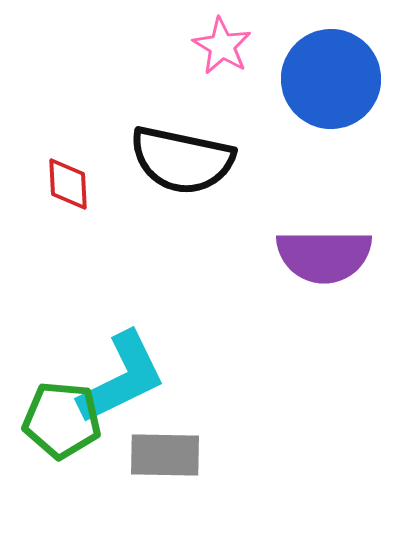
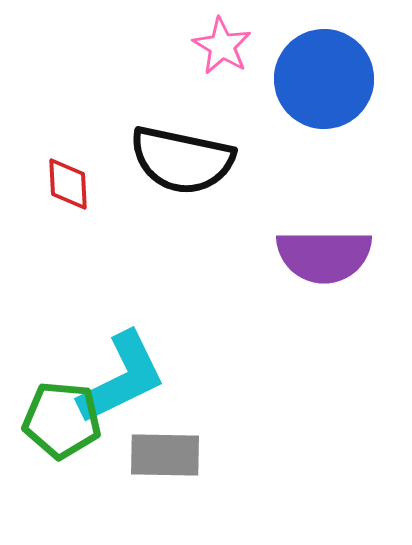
blue circle: moved 7 px left
